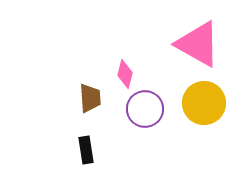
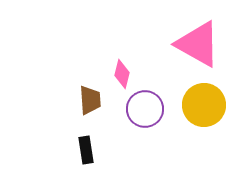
pink diamond: moved 3 px left
brown trapezoid: moved 2 px down
yellow circle: moved 2 px down
